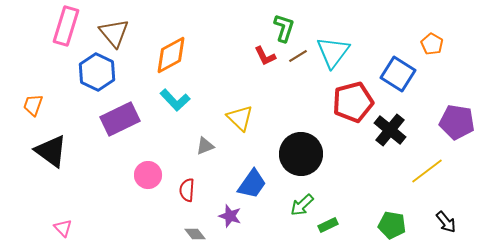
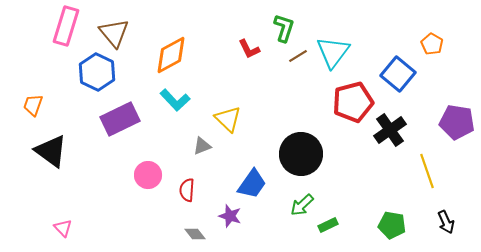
red L-shape: moved 16 px left, 7 px up
blue square: rotated 8 degrees clockwise
yellow triangle: moved 12 px left, 1 px down
black cross: rotated 16 degrees clockwise
gray triangle: moved 3 px left
yellow line: rotated 72 degrees counterclockwise
black arrow: rotated 15 degrees clockwise
